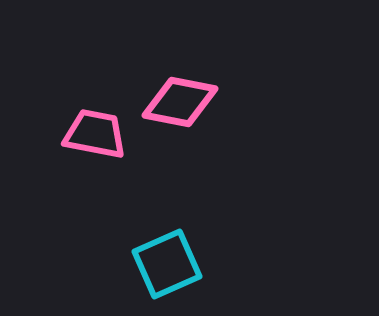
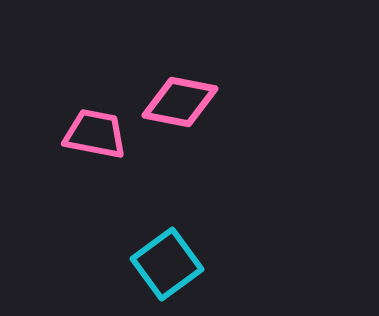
cyan square: rotated 12 degrees counterclockwise
